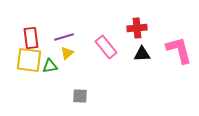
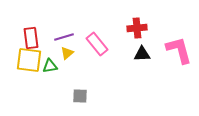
pink rectangle: moved 9 px left, 3 px up
